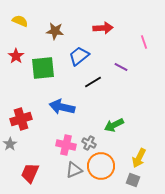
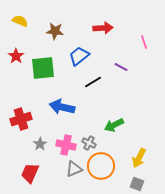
gray star: moved 30 px right
gray triangle: moved 1 px up
gray square: moved 4 px right, 4 px down
